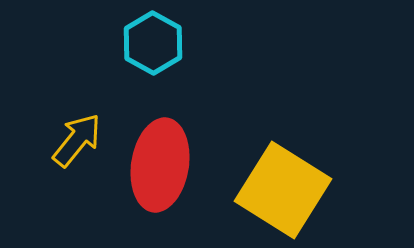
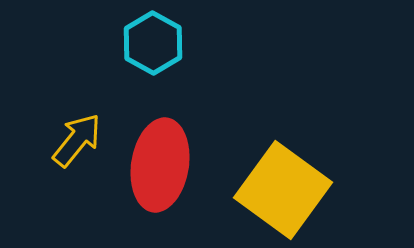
yellow square: rotated 4 degrees clockwise
